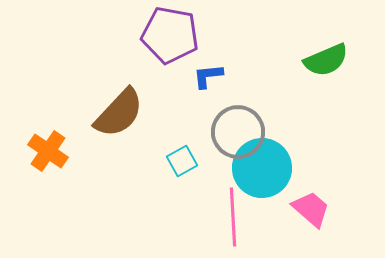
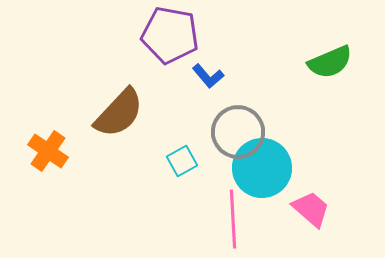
green semicircle: moved 4 px right, 2 px down
blue L-shape: rotated 124 degrees counterclockwise
pink line: moved 2 px down
